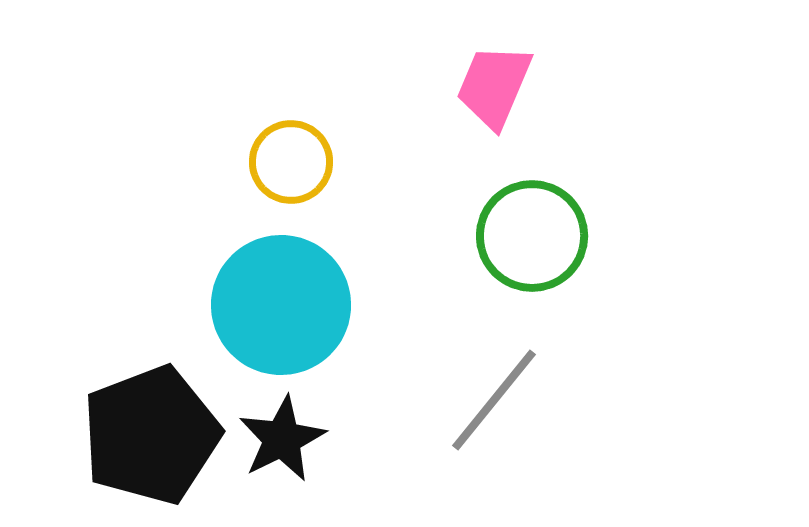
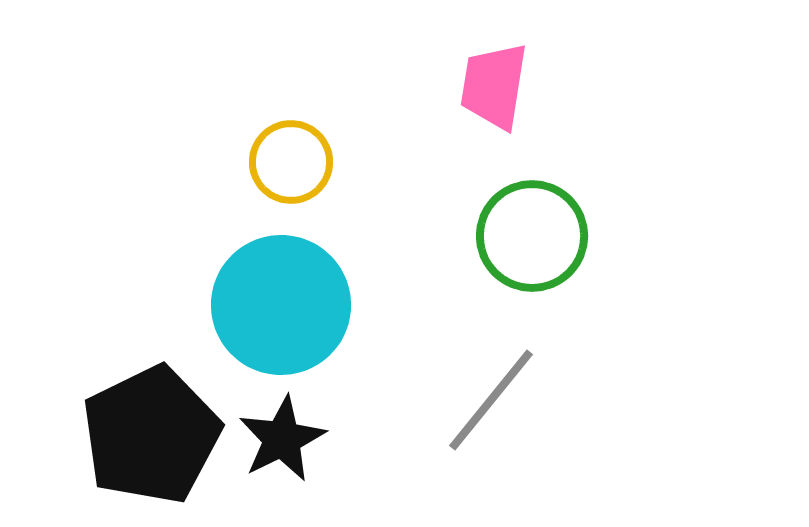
pink trapezoid: rotated 14 degrees counterclockwise
gray line: moved 3 px left
black pentagon: rotated 5 degrees counterclockwise
